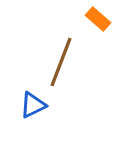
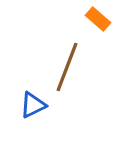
brown line: moved 6 px right, 5 px down
